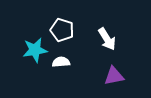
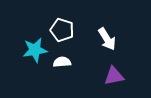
white semicircle: moved 1 px right
